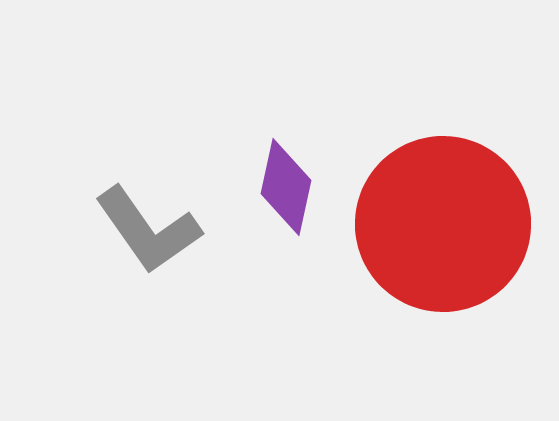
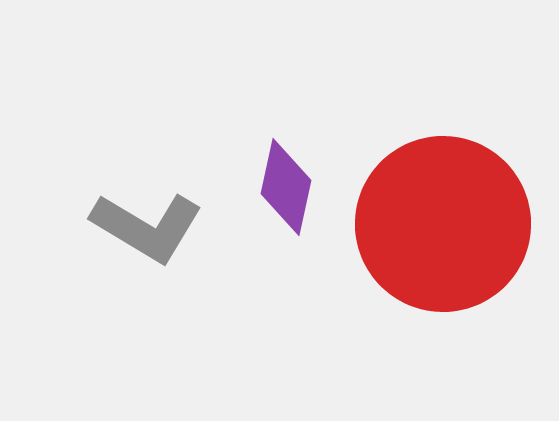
gray L-shape: moved 1 px left, 3 px up; rotated 24 degrees counterclockwise
